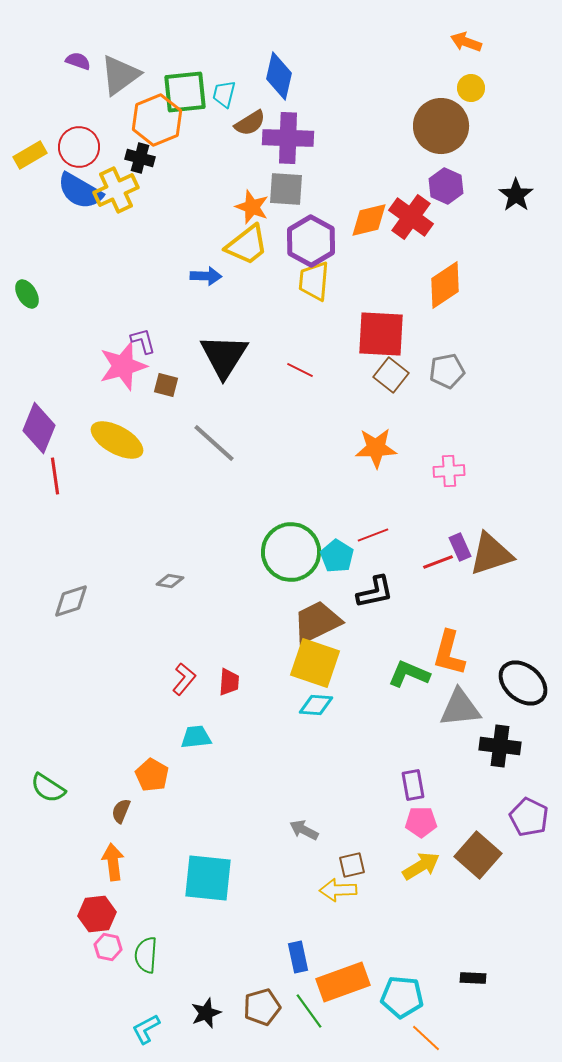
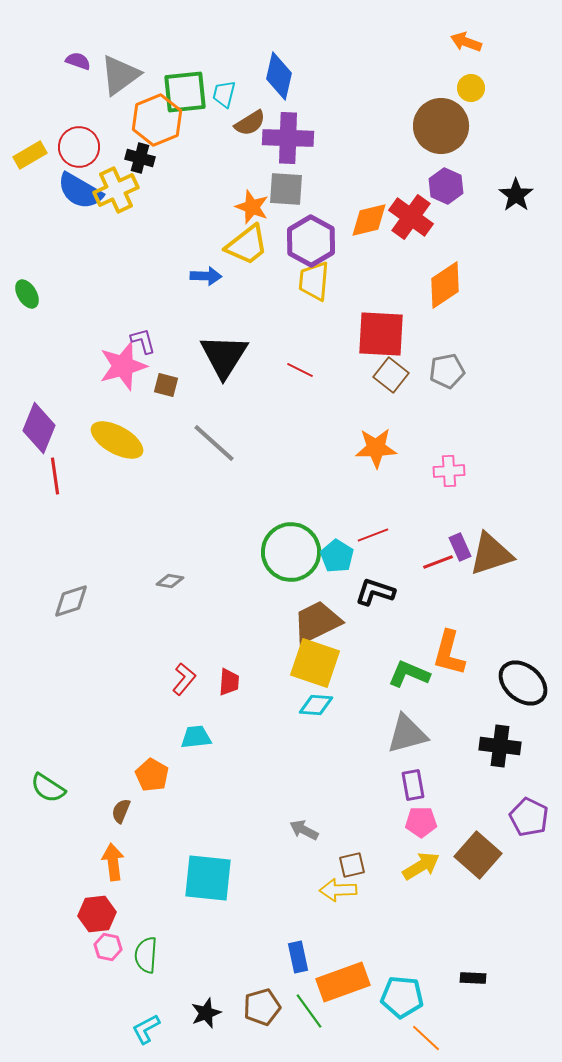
black L-shape at (375, 592): rotated 150 degrees counterclockwise
gray triangle at (460, 708): moved 53 px left, 26 px down; rotated 9 degrees counterclockwise
